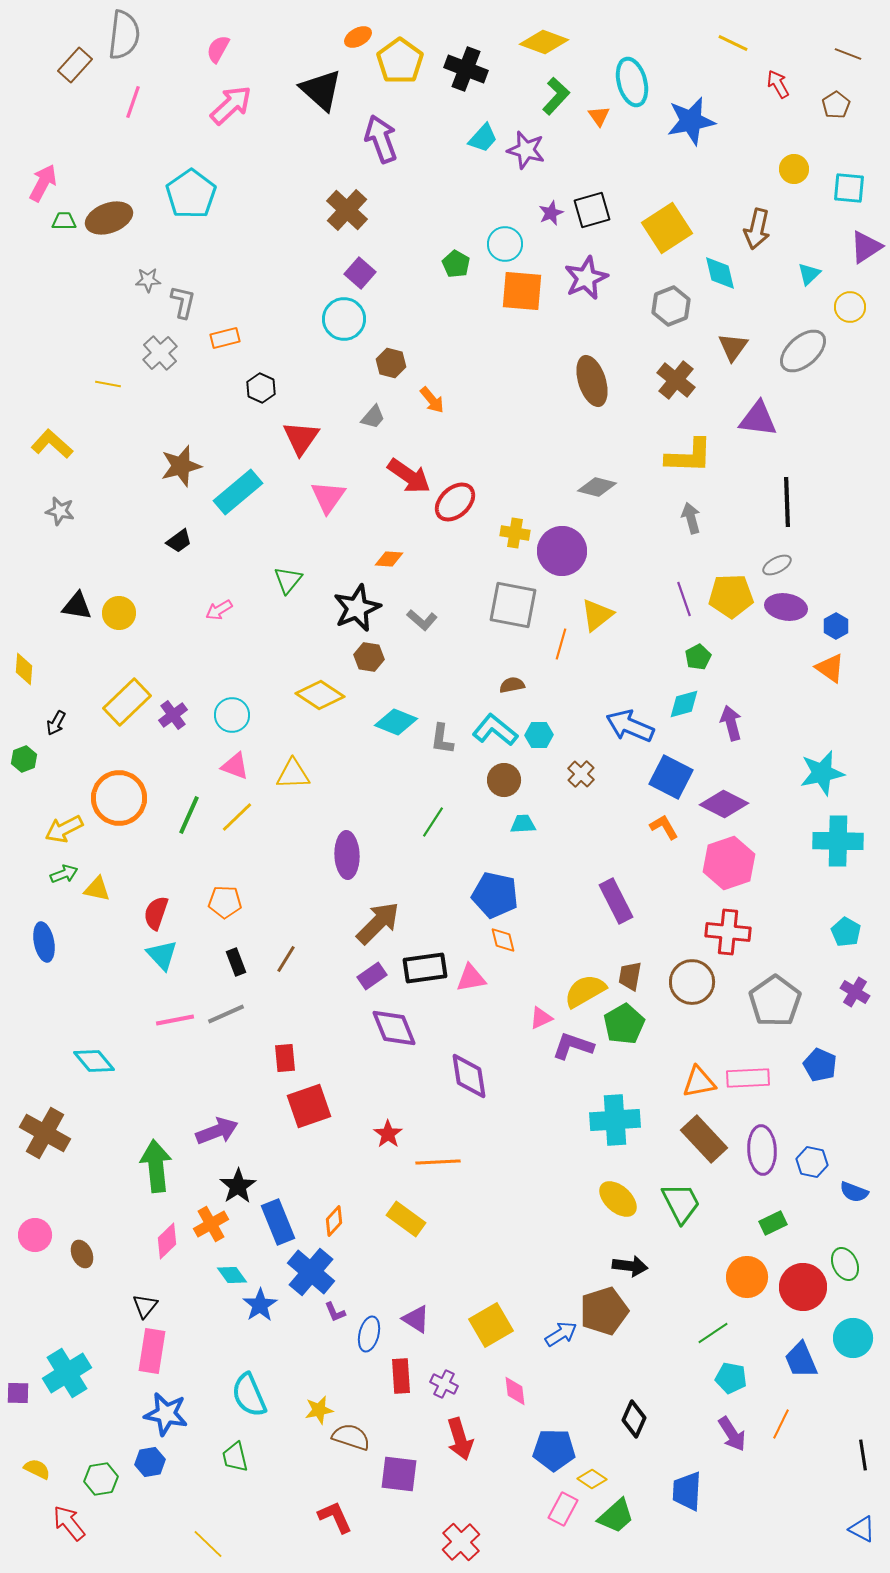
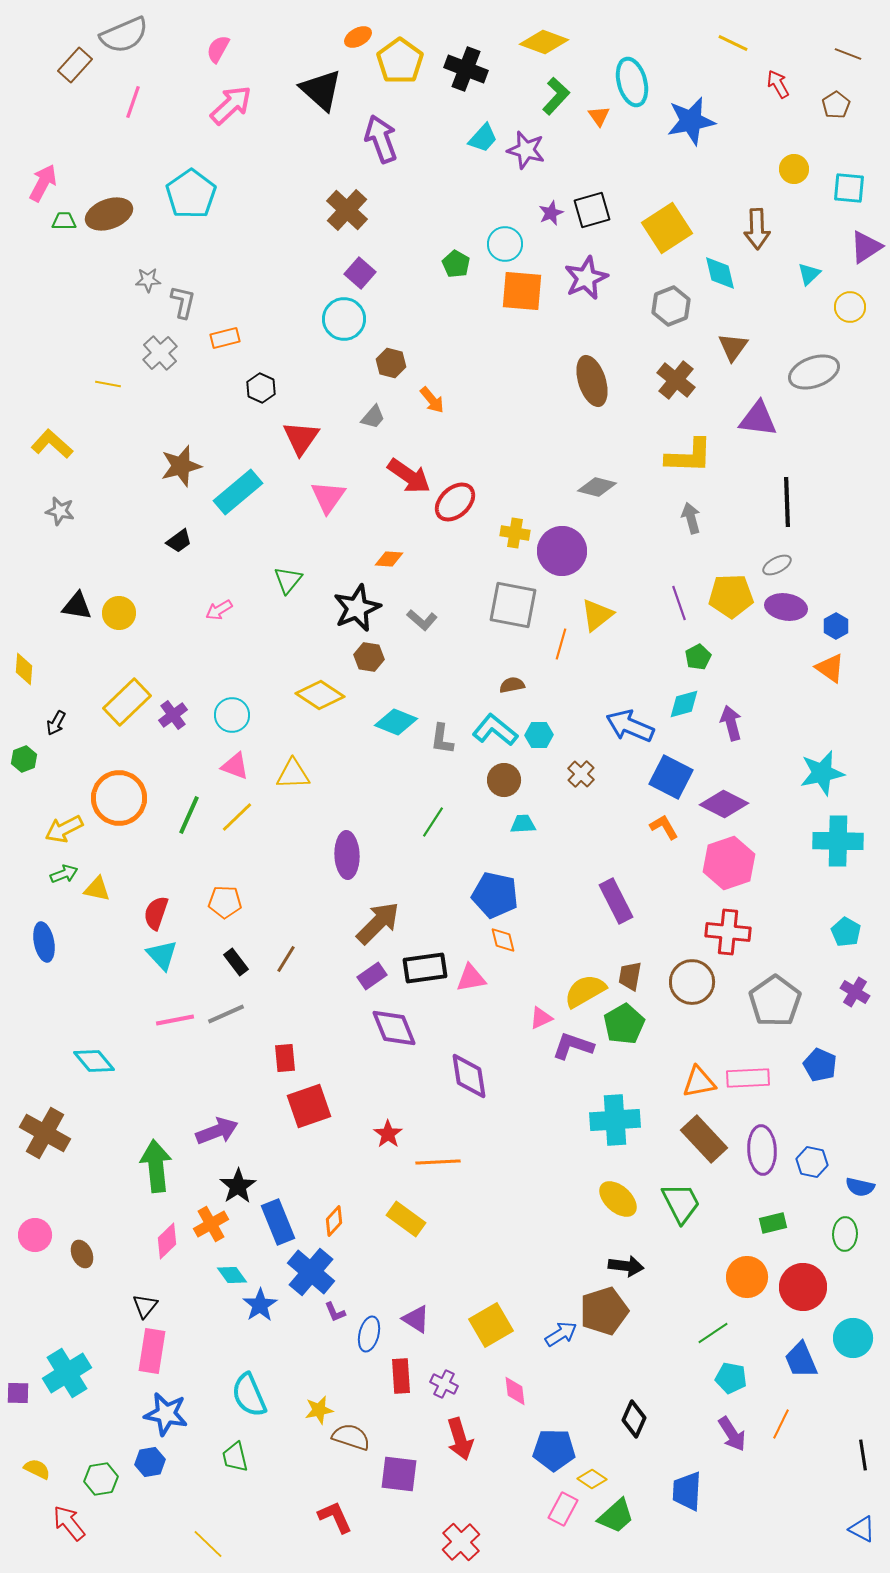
gray semicircle at (124, 35): rotated 60 degrees clockwise
brown ellipse at (109, 218): moved 4 px up
brown arrow at (757, 229): rotated 15 degrees counterclockwise
gray ellipse at (803, 351): moved 11 px right, 21 px down; rotated 21 degrees clockwise
purple line at (684, 599): moved 5 px left, 4 px down
black rectangle at (236, 962): rotated 16 degrees counterclockwise
blue semicircle at (854, 1192): moved 6 px right, 5 px up; rotated 8 degrees counterclockwise
green rectangle at (773, 1223): rotated 12 degrees clockwise
green ellipse at (845, 1264): moved 30 px up; rotated 28 degrees clockwise
black arrow at (630, 1266): moved 4 px left
